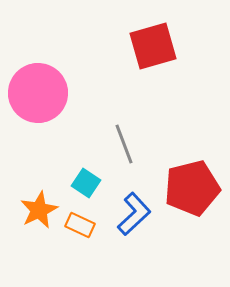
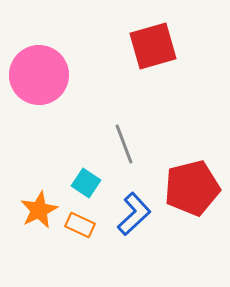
pink circle: moved 1 px right, 18 px up
